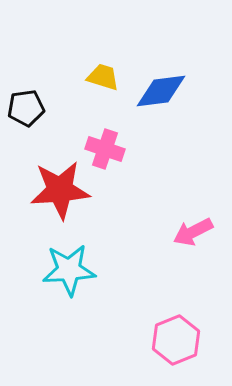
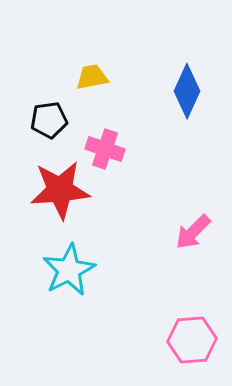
yellow trapezoid: moved 11 px left; rotated 28 degrees counterclockwise
blue diamond: moved 26 px right; rotated 58 degrees counterclockwise
black pentagon: moved 23 px right, 12 px down
pink arrow: rotated 18 degrees counterclockwise
cyan star: rotated 24 degrees counterclockwise
pink hexagon: moved 16 px right; rotated 18 degrees clockwise
